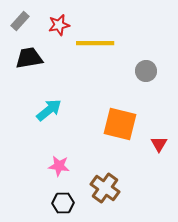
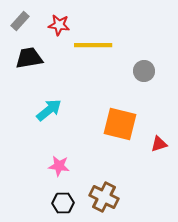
red star: rotated 20 degrees clockwise
yellow line: moved 2 px left, 2 px down
gray circle: moved 2 px left
red triangle: rotated 42 degrees clockwise
brown cross: moved 1 px left, 9 px down; rotated 8 degrees counterclockwise
